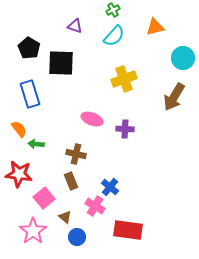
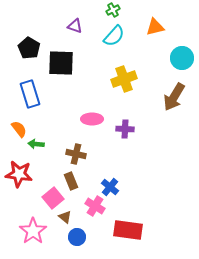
cyan circle: moved 1 px left
pink ellipse: rotated 20 degrees counterclockwise
pink square: moved 9 px right
